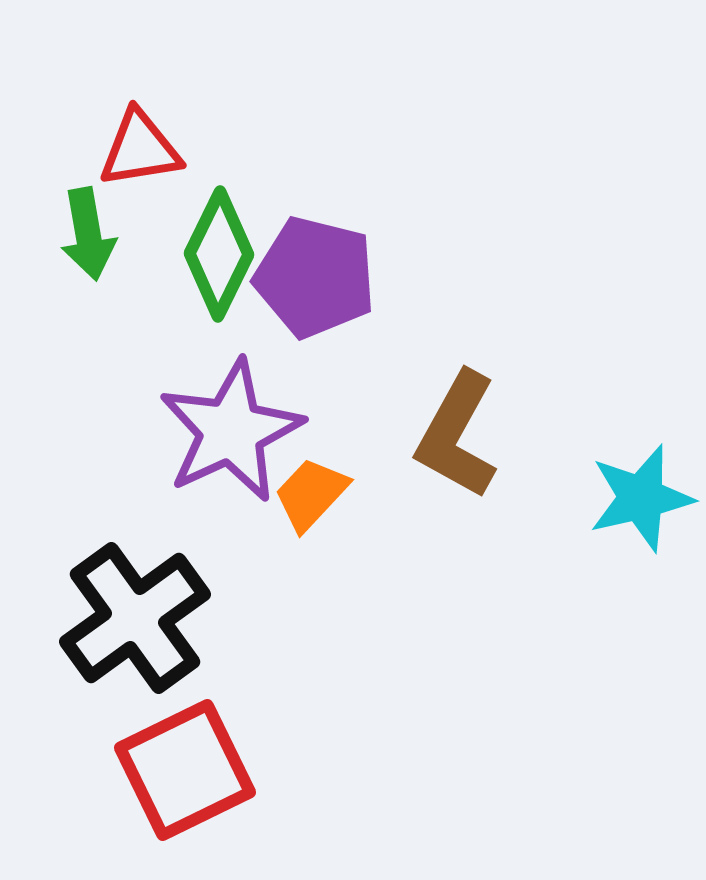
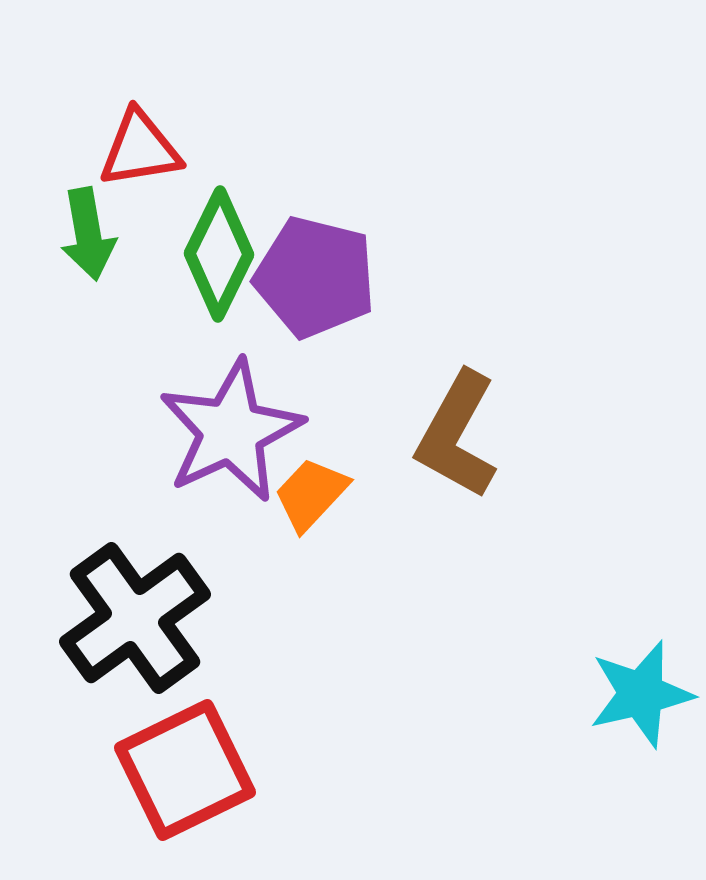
cyan star: moved 196 px down
